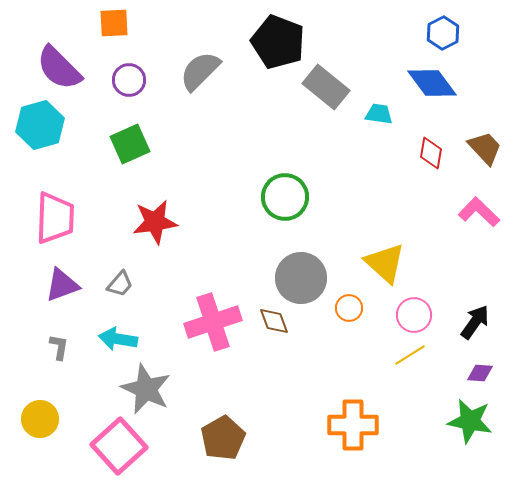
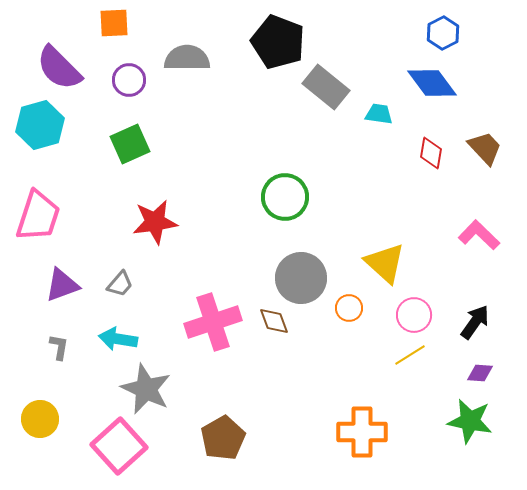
gray semicircle: moved 13 px left, 13 px up; rotated 45 degrees clockwise
pink L-shape: moved 23 px down
pink trapezoid: moved 17 px left, 2 px up; rotated 16 degrees clockwise
orange cross: moved 9 px right, 7 px down
